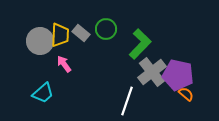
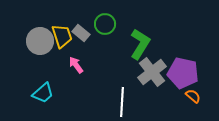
green circle: moved 1 px left, 5 px up
yellow trapezoid: moved 2 px right, 1 px down; rotated 20 degrees counterclockwise
green L-shape: rotated 12 degrees counterclockwise
pink arrow: moved 12 px right, 1 px down
purple pentagon: moved 5 px right, 2 px up
orange semicircle: moved 7 px right, 2 px down
white line: moved 5 px left, 1 px down; rotated 16 degrees counterclockwise
